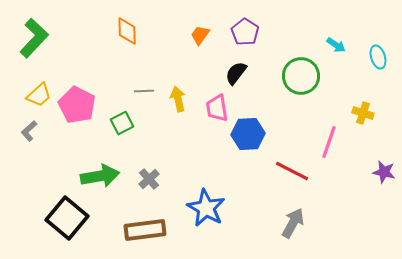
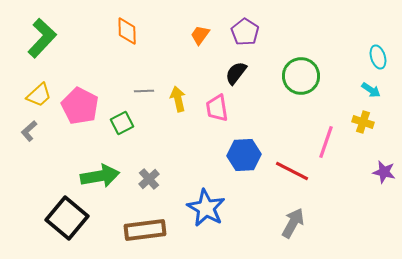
green L-shape: moved 8 px right
cyan arrow: moved 35 px right, 45 px down
pink pentagon: moved 3 px right, 1 px down
yellow cross: moved 9 px down
blue hexagon: moved 4 px left, 21 px down
pink line: moved 3 px left
